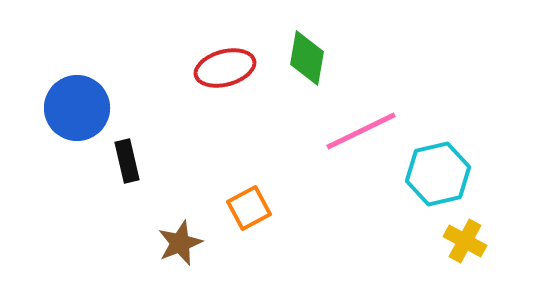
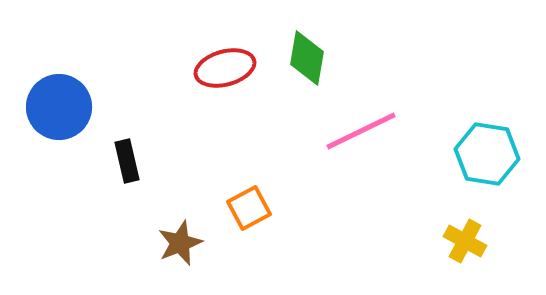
blue circle: moved 18 px left, 1 px up
cyan hexagon: moved 49 px right, 20 px up; rotated 22 degrees clockwise
